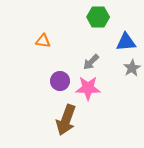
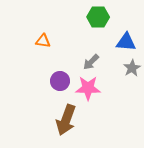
blue triangle: rotated 10 degrees clockwise
